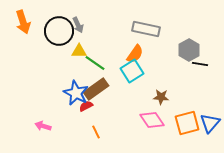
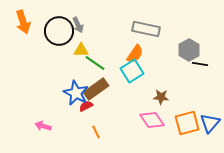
yellow triangle: moved 2 px right, 1 px up
